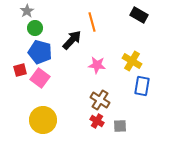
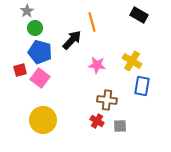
brown cross: moved 7 px right; rotated 24 degrees counterclockwise
